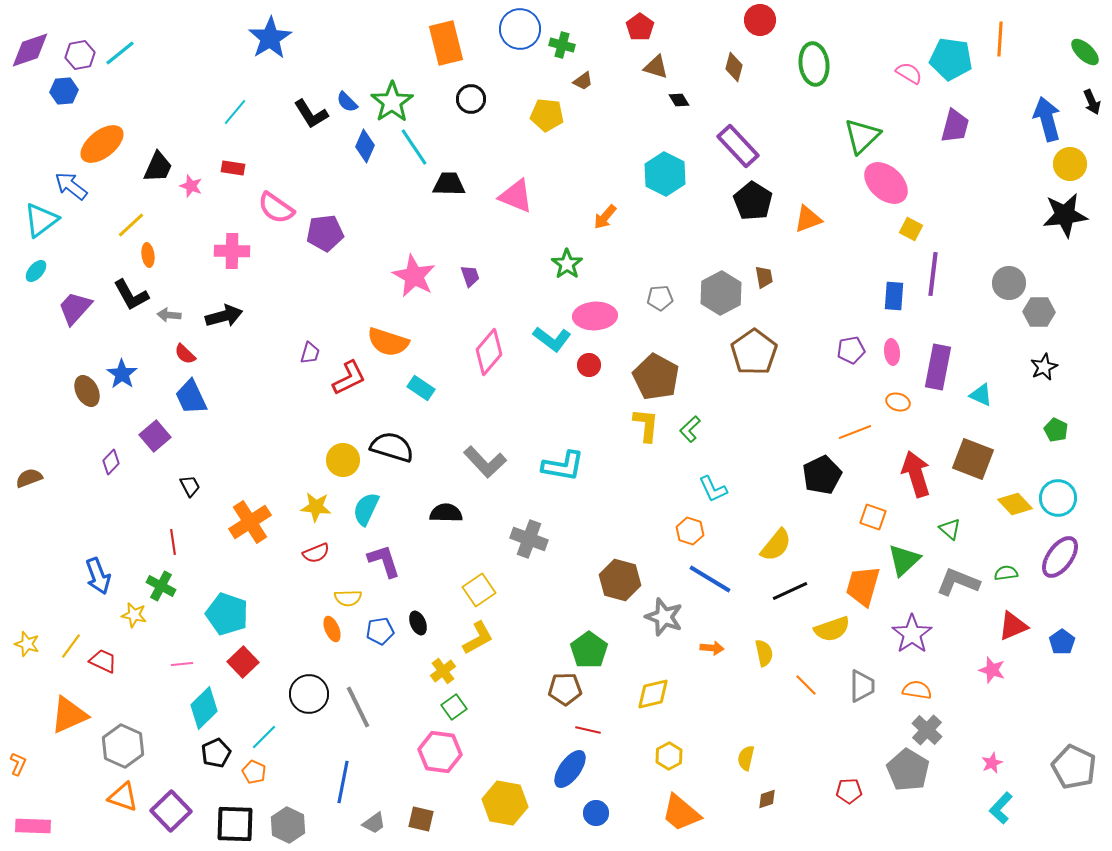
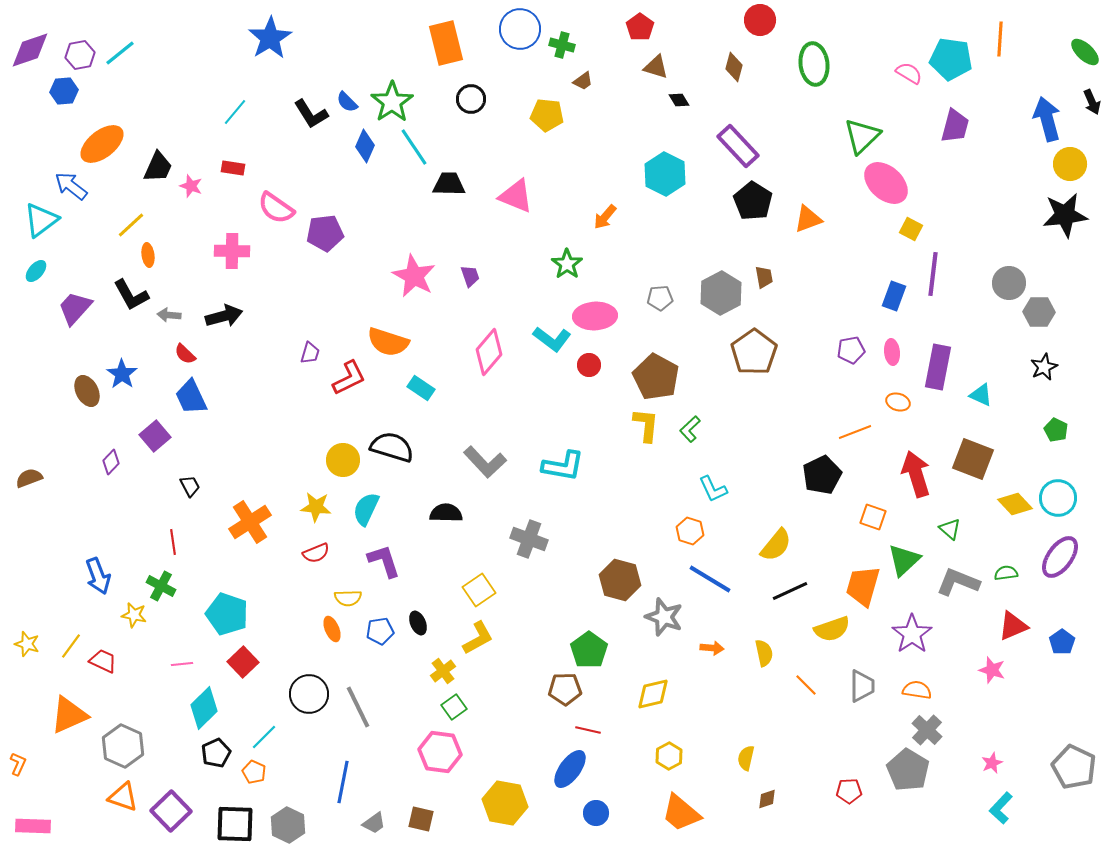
blue rectangle at (894, 296): rotated 16 degrees clockwise
